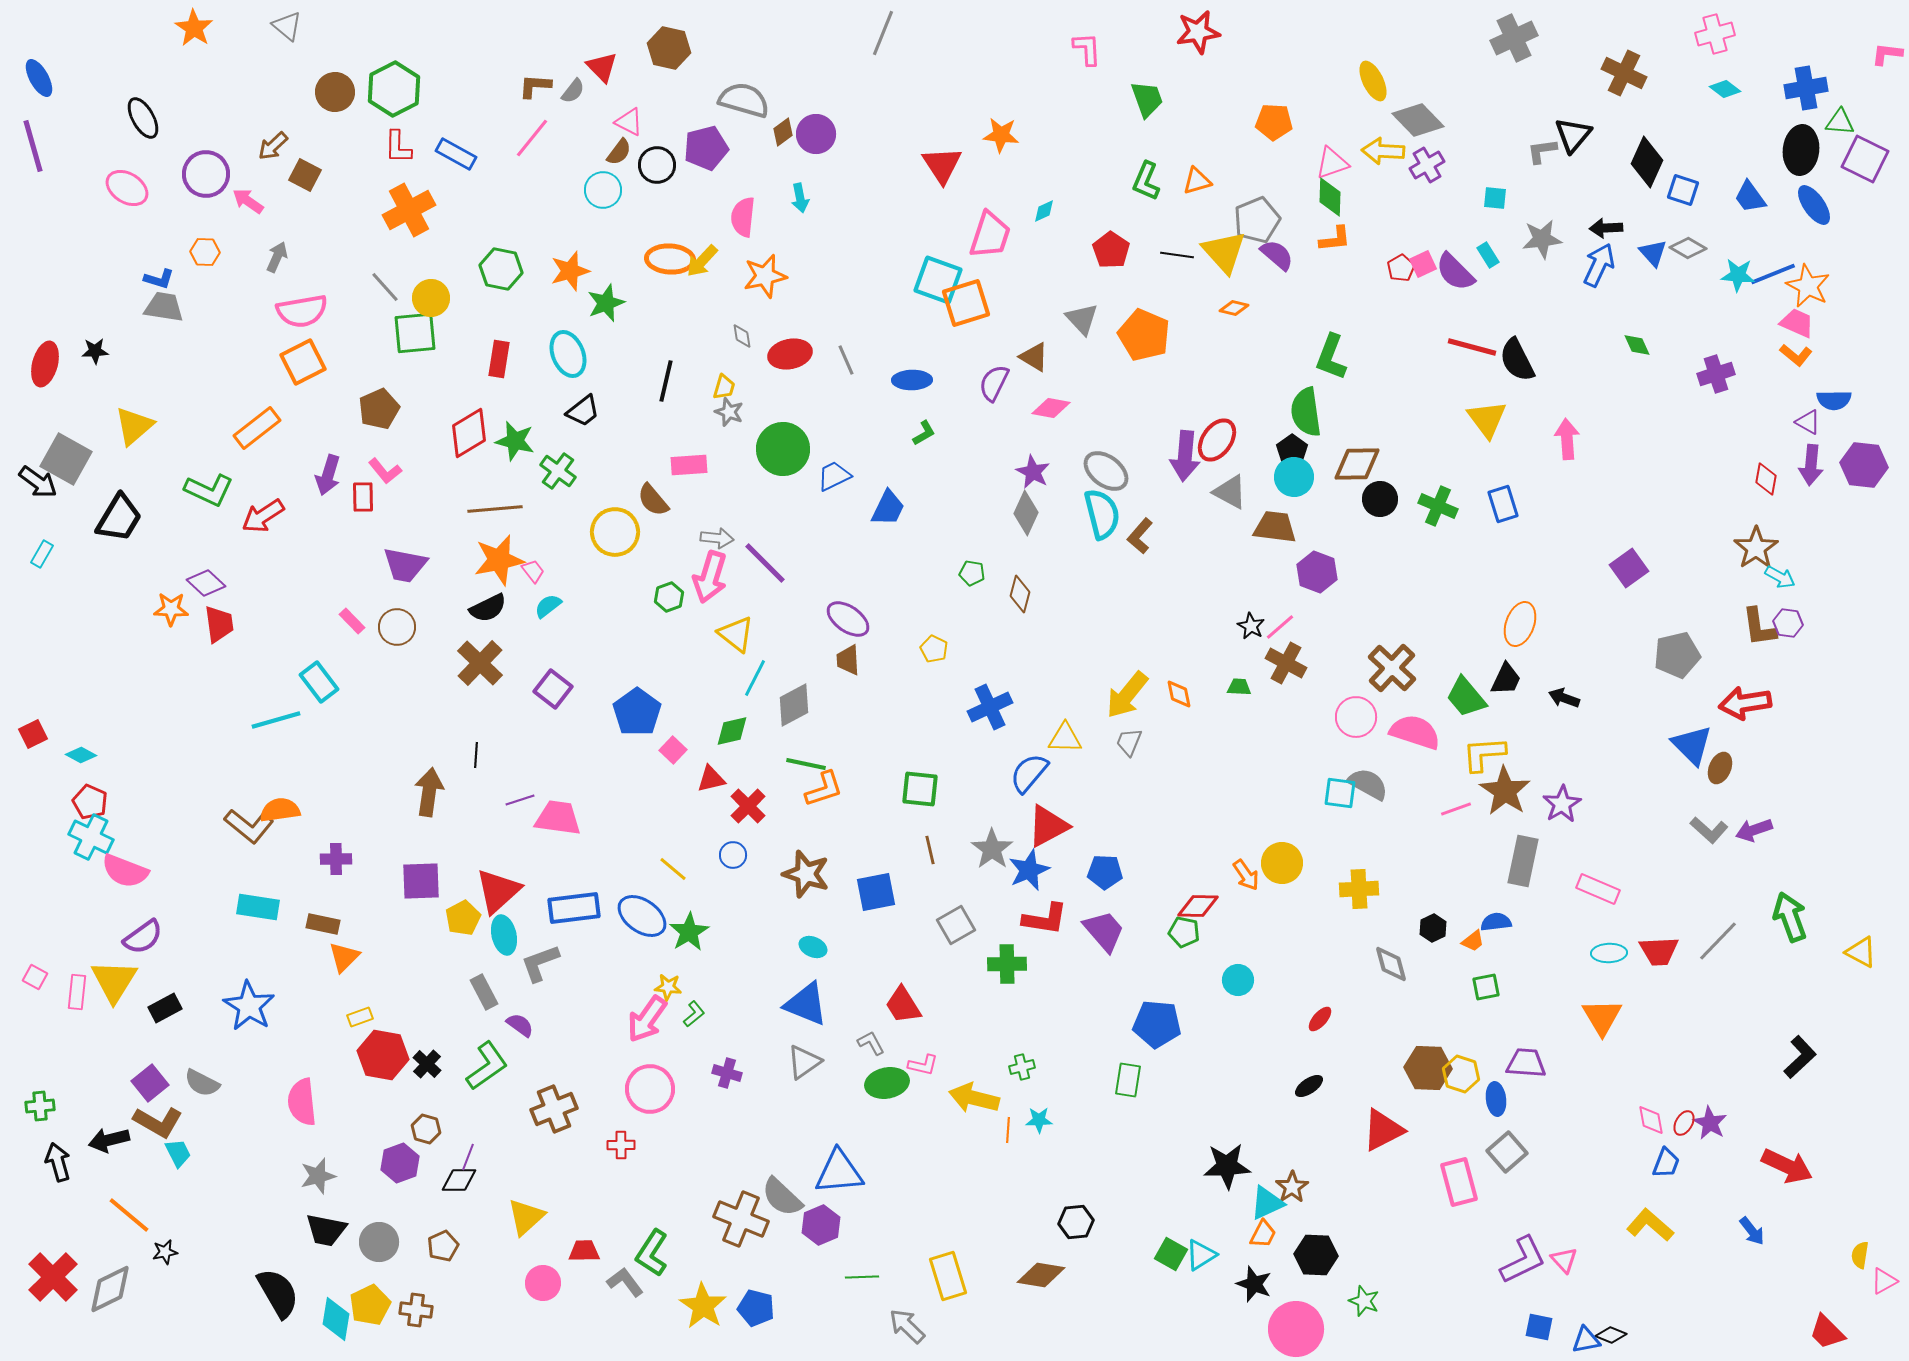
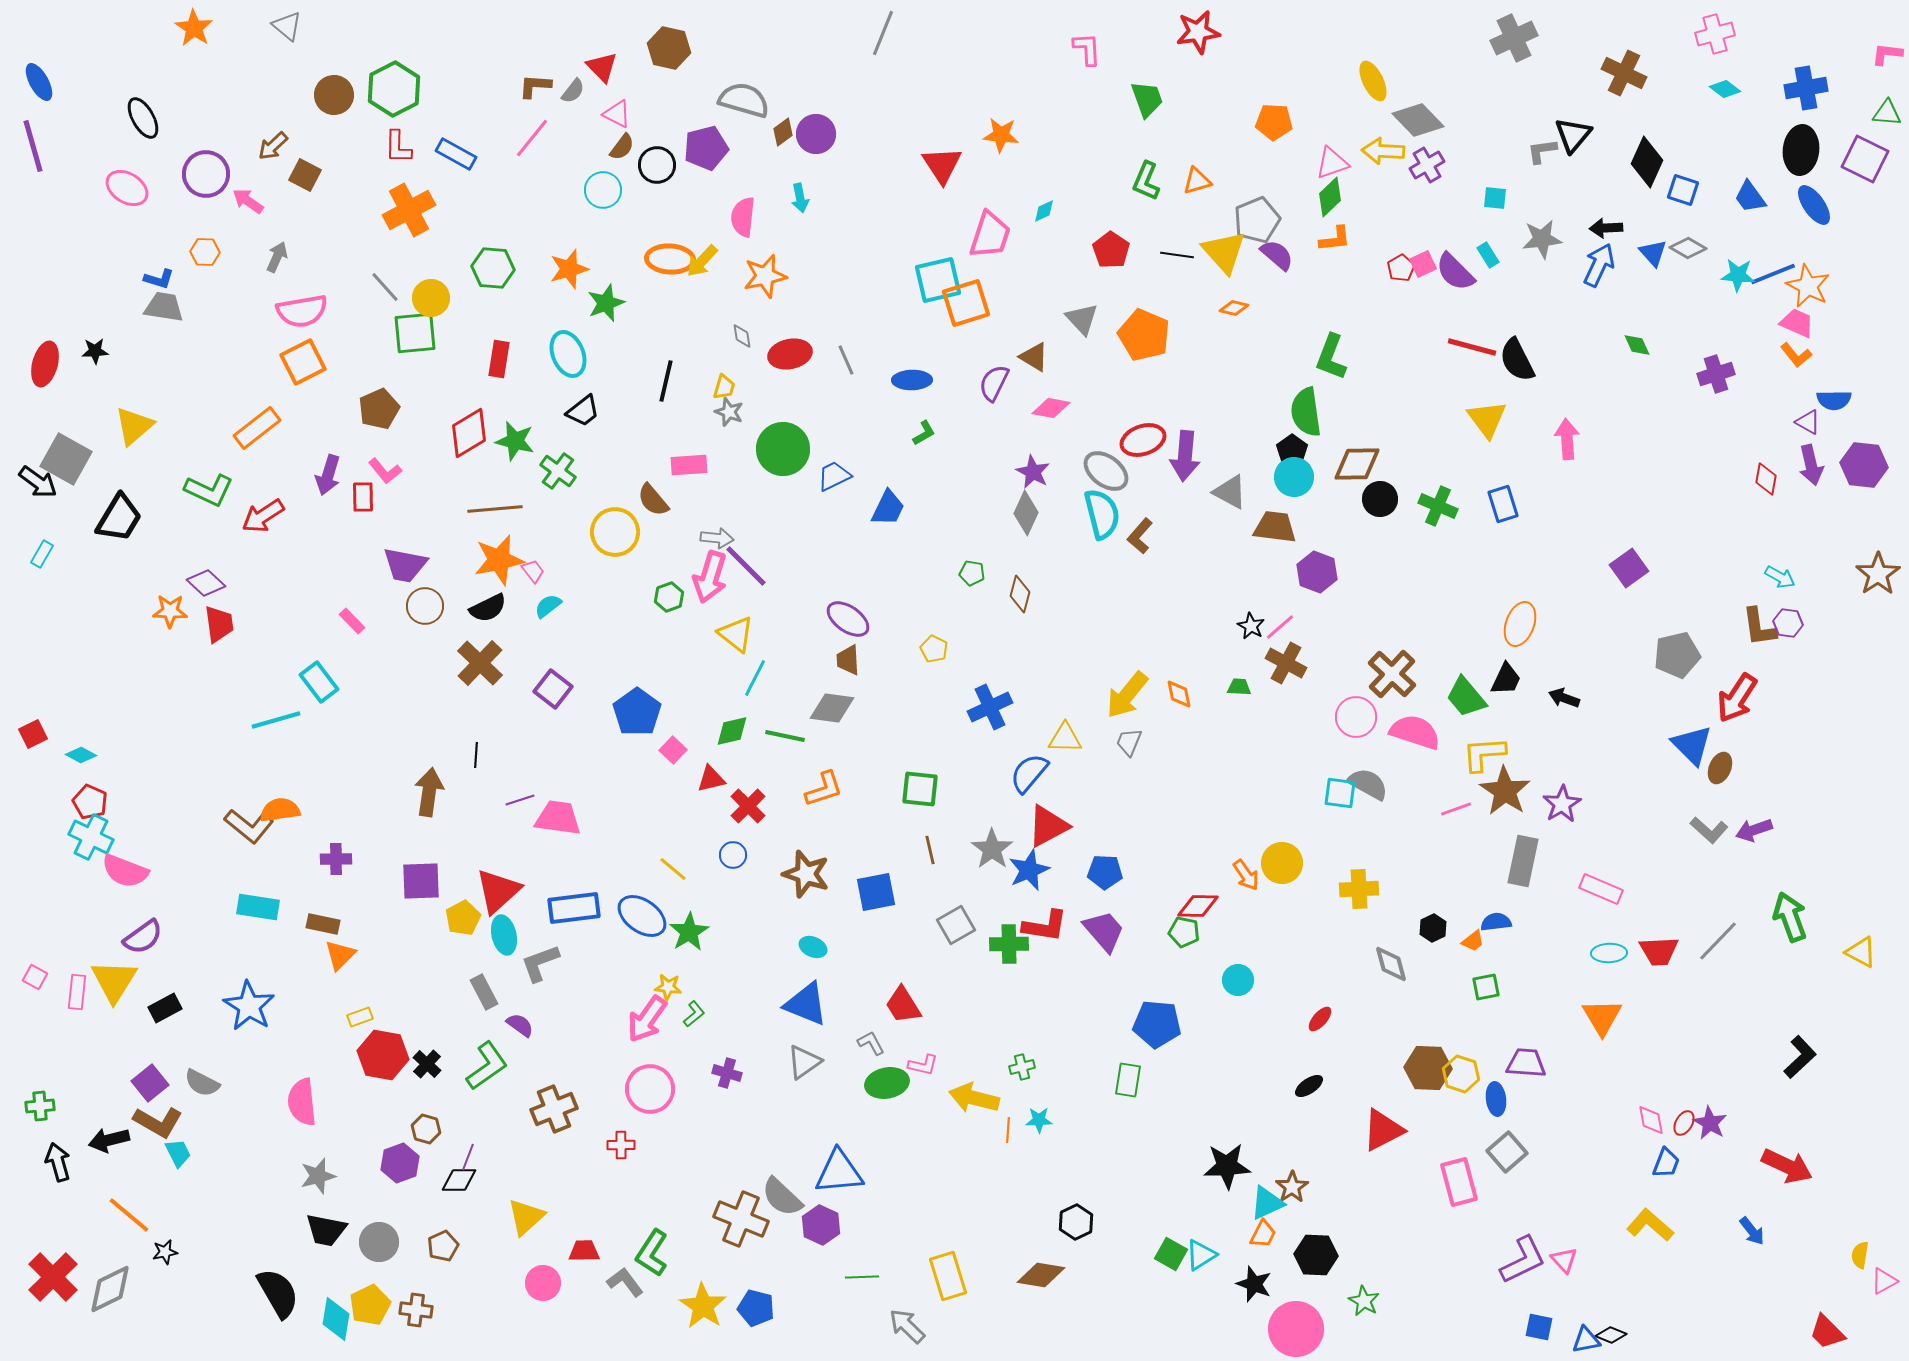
blue ellipse at (39, 78): moved 4 px down
brown circle at (335, 92): moved 1 px left, 3 px down
pink triangle at (629, 122): moved 12 px left, 8 px up
green triangle at (1840, 122): moved 47 px right, 9 px up
brown semicircle at (619, 152): moved 3 px right, 5 px up
green diamond at (1330, 197): rotated 45 degrees clockwise
green hexagon at (501, 269): moved 8 px left, 1 px up; rotated 6 degrees counterclockwise
orange star at (570, 271): moved 1 px left, 2 px up
cyan square at (938, 280): rotated 33 degrees counterclockwise
orange L-shape at (1796, 355): rotated 12 degrees clockwise
red ellipse at (1217, 440): moved 74 px left; rotated 36 degrees clockwise
purple arrow at (1811, 465): rotated 18 degrees counterclockwise
brown star at (1756, 548): moved 122 px right, 26 px down
purple line at (765, 563): moved 19 px left, 3 px down
orange star at (171, 609): moved 1 px left, 2 px down
brown circle at (397, 627): moved 28 px right, 21 px up
brown cross at (1392, 668): moved 6 px down
red arrow at (1745, 703): moved 8 px left, 5 px up; rotated 48 degrees counterclockwise
gray diamond at (794, 705): moved 38 px right, 3 px down; rotated 36 degrees clockwise
green line at (806, 764): moved 21 px left, 28 px up
pink rectangle at (1598, 889): moved 3 px right
red L-shape at (1045, 919): moved 7 px down
orange triangle at (344, 957): moved 4 px left, 2 px up
green cross at (1007, 964): moved 2 px right, 20 px up
black hexagon at (1076, 1222): rotated 20 degrees counterclockwise
purple hexagon at (821, 1225): rotated 12 degrees counterclockwise
green star at (1364, 1301): rotated 8 degrees clockwise
